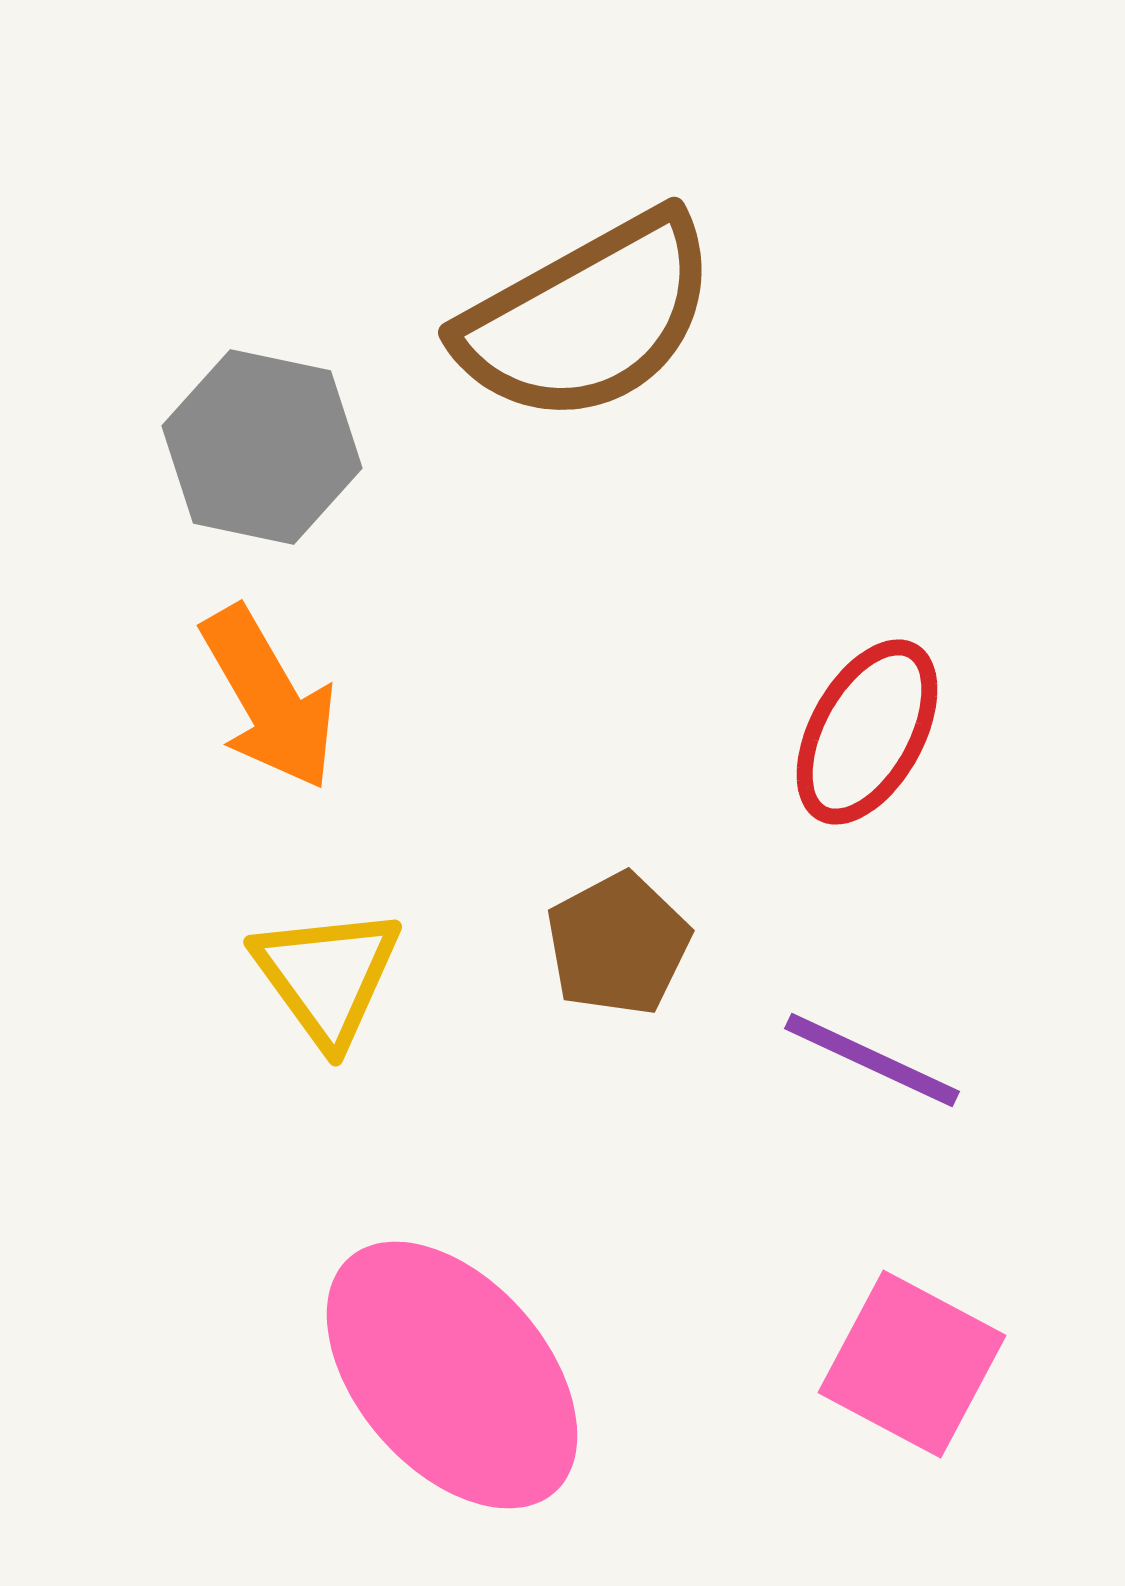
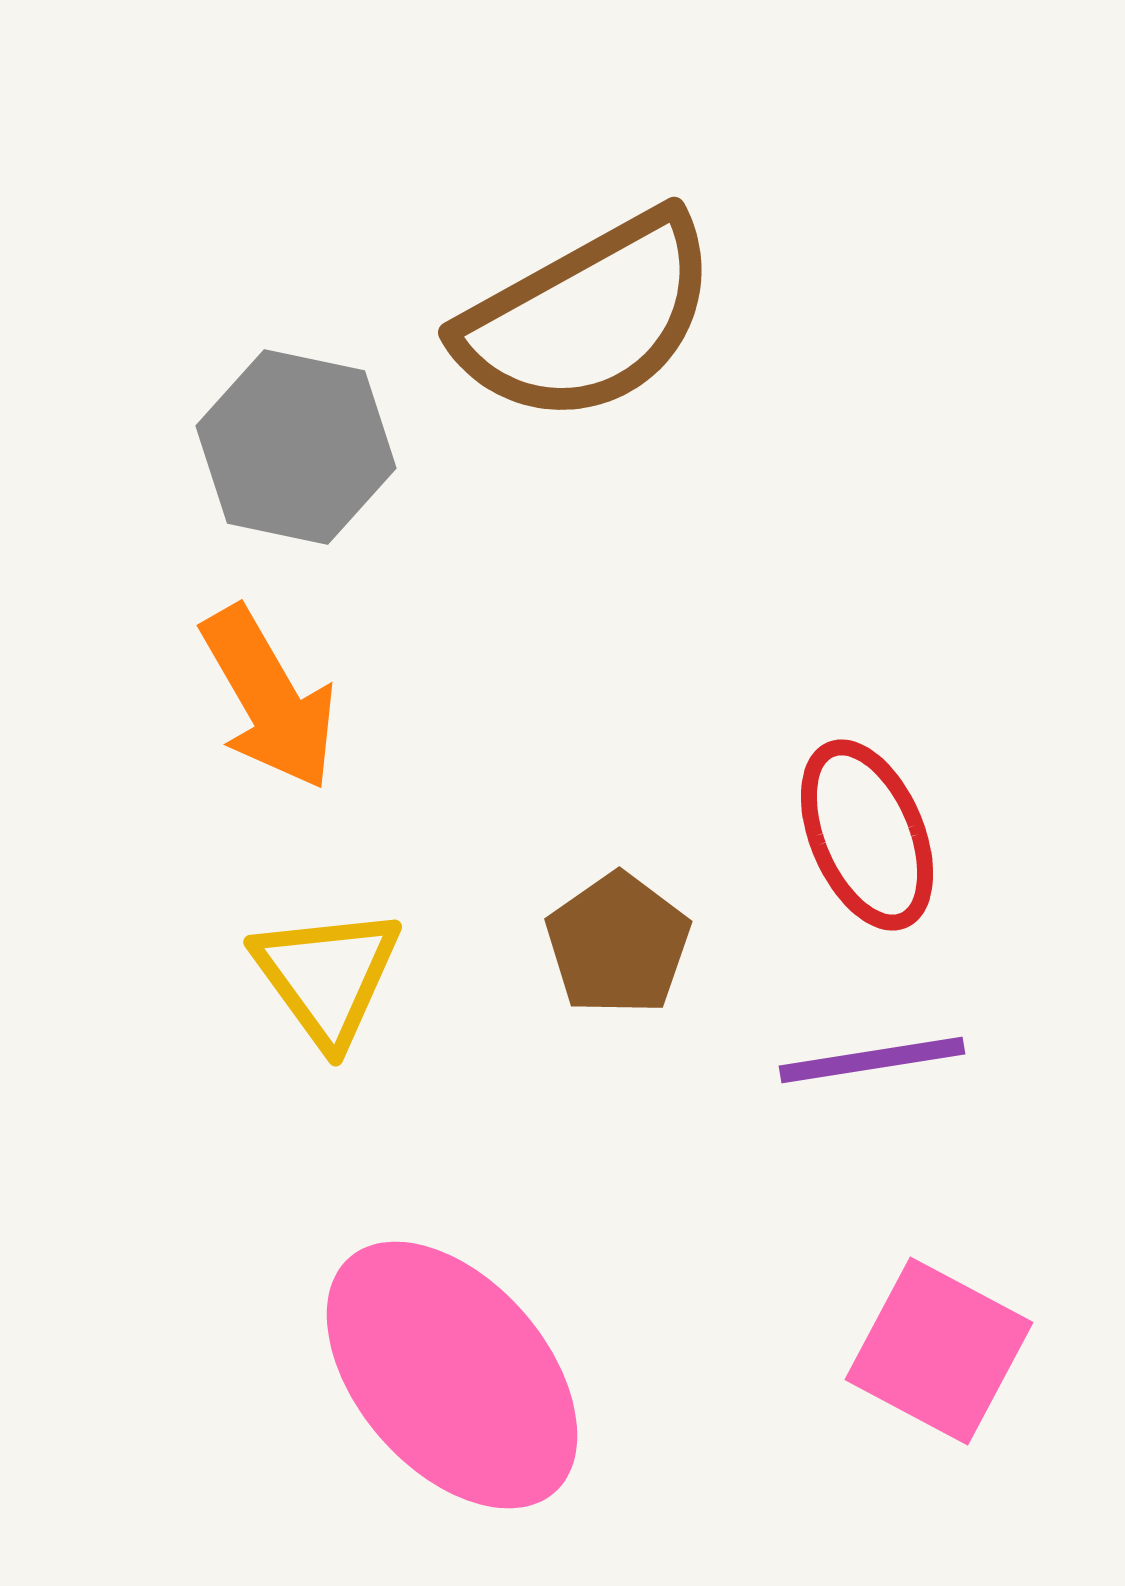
gray hexagon: moved 34 px right
red ellipse: moved 103 px down; rotated 52 degrees counterclockwise
brown pentagon: rotated 7 degrees counterclockwise
purple line: rotated 34 degrees counterclockwise
pink square: moved 27 px right, 13 px up
